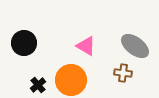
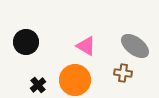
black circle: moved 2 px right, 1 px up
orange circle: moved 4 px right
